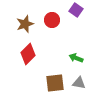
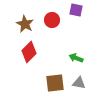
purple square: rotated 24 degrees counterclockwise
brown star: rotated 24 degrees counterclockwise
red diamond: moved 1 px right, 2 px up
